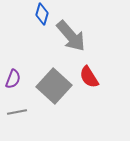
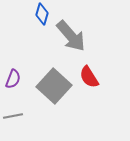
gray line: moved 4 px left, 4 px down
